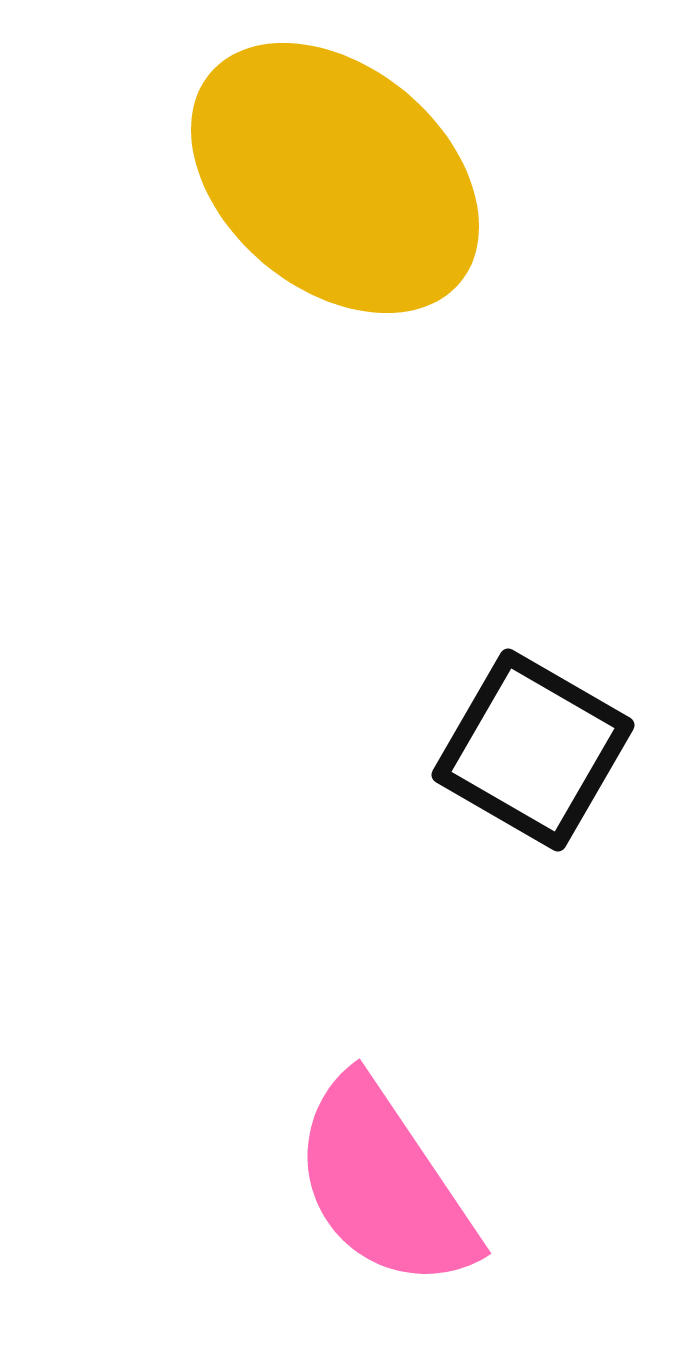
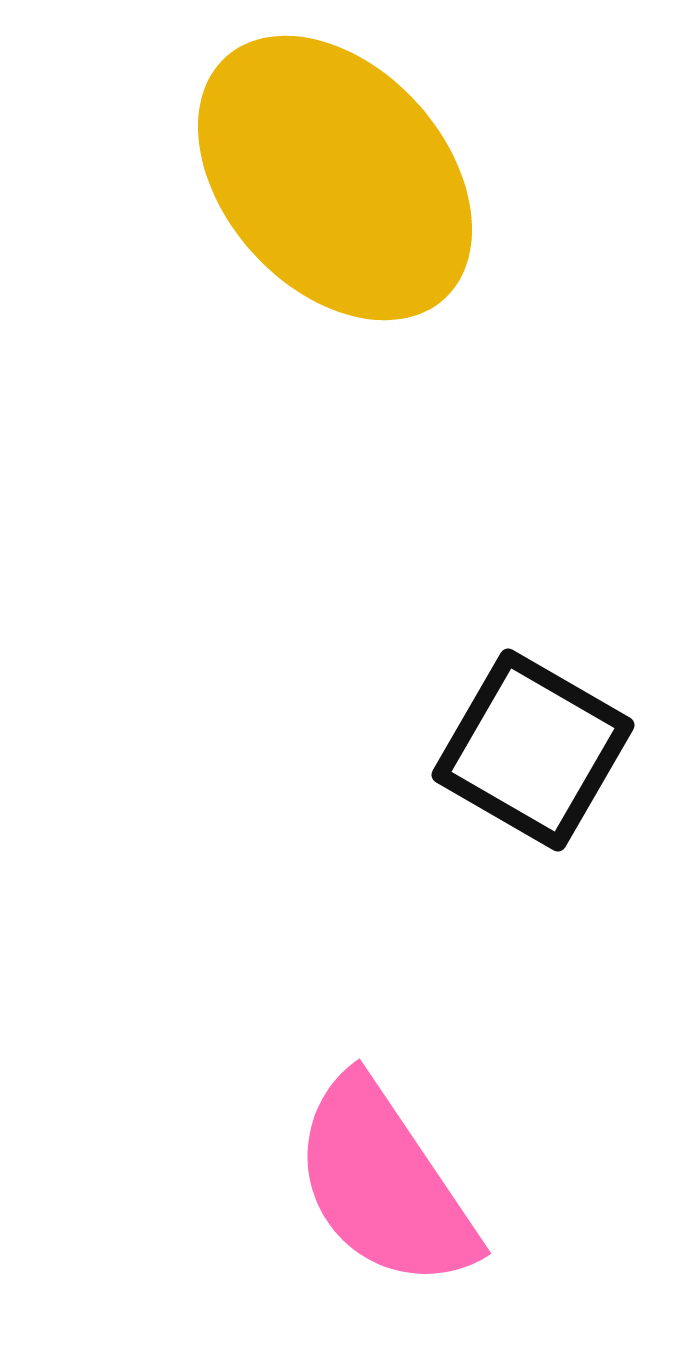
yellow ellipse: rotated 8 degrees clockwise
